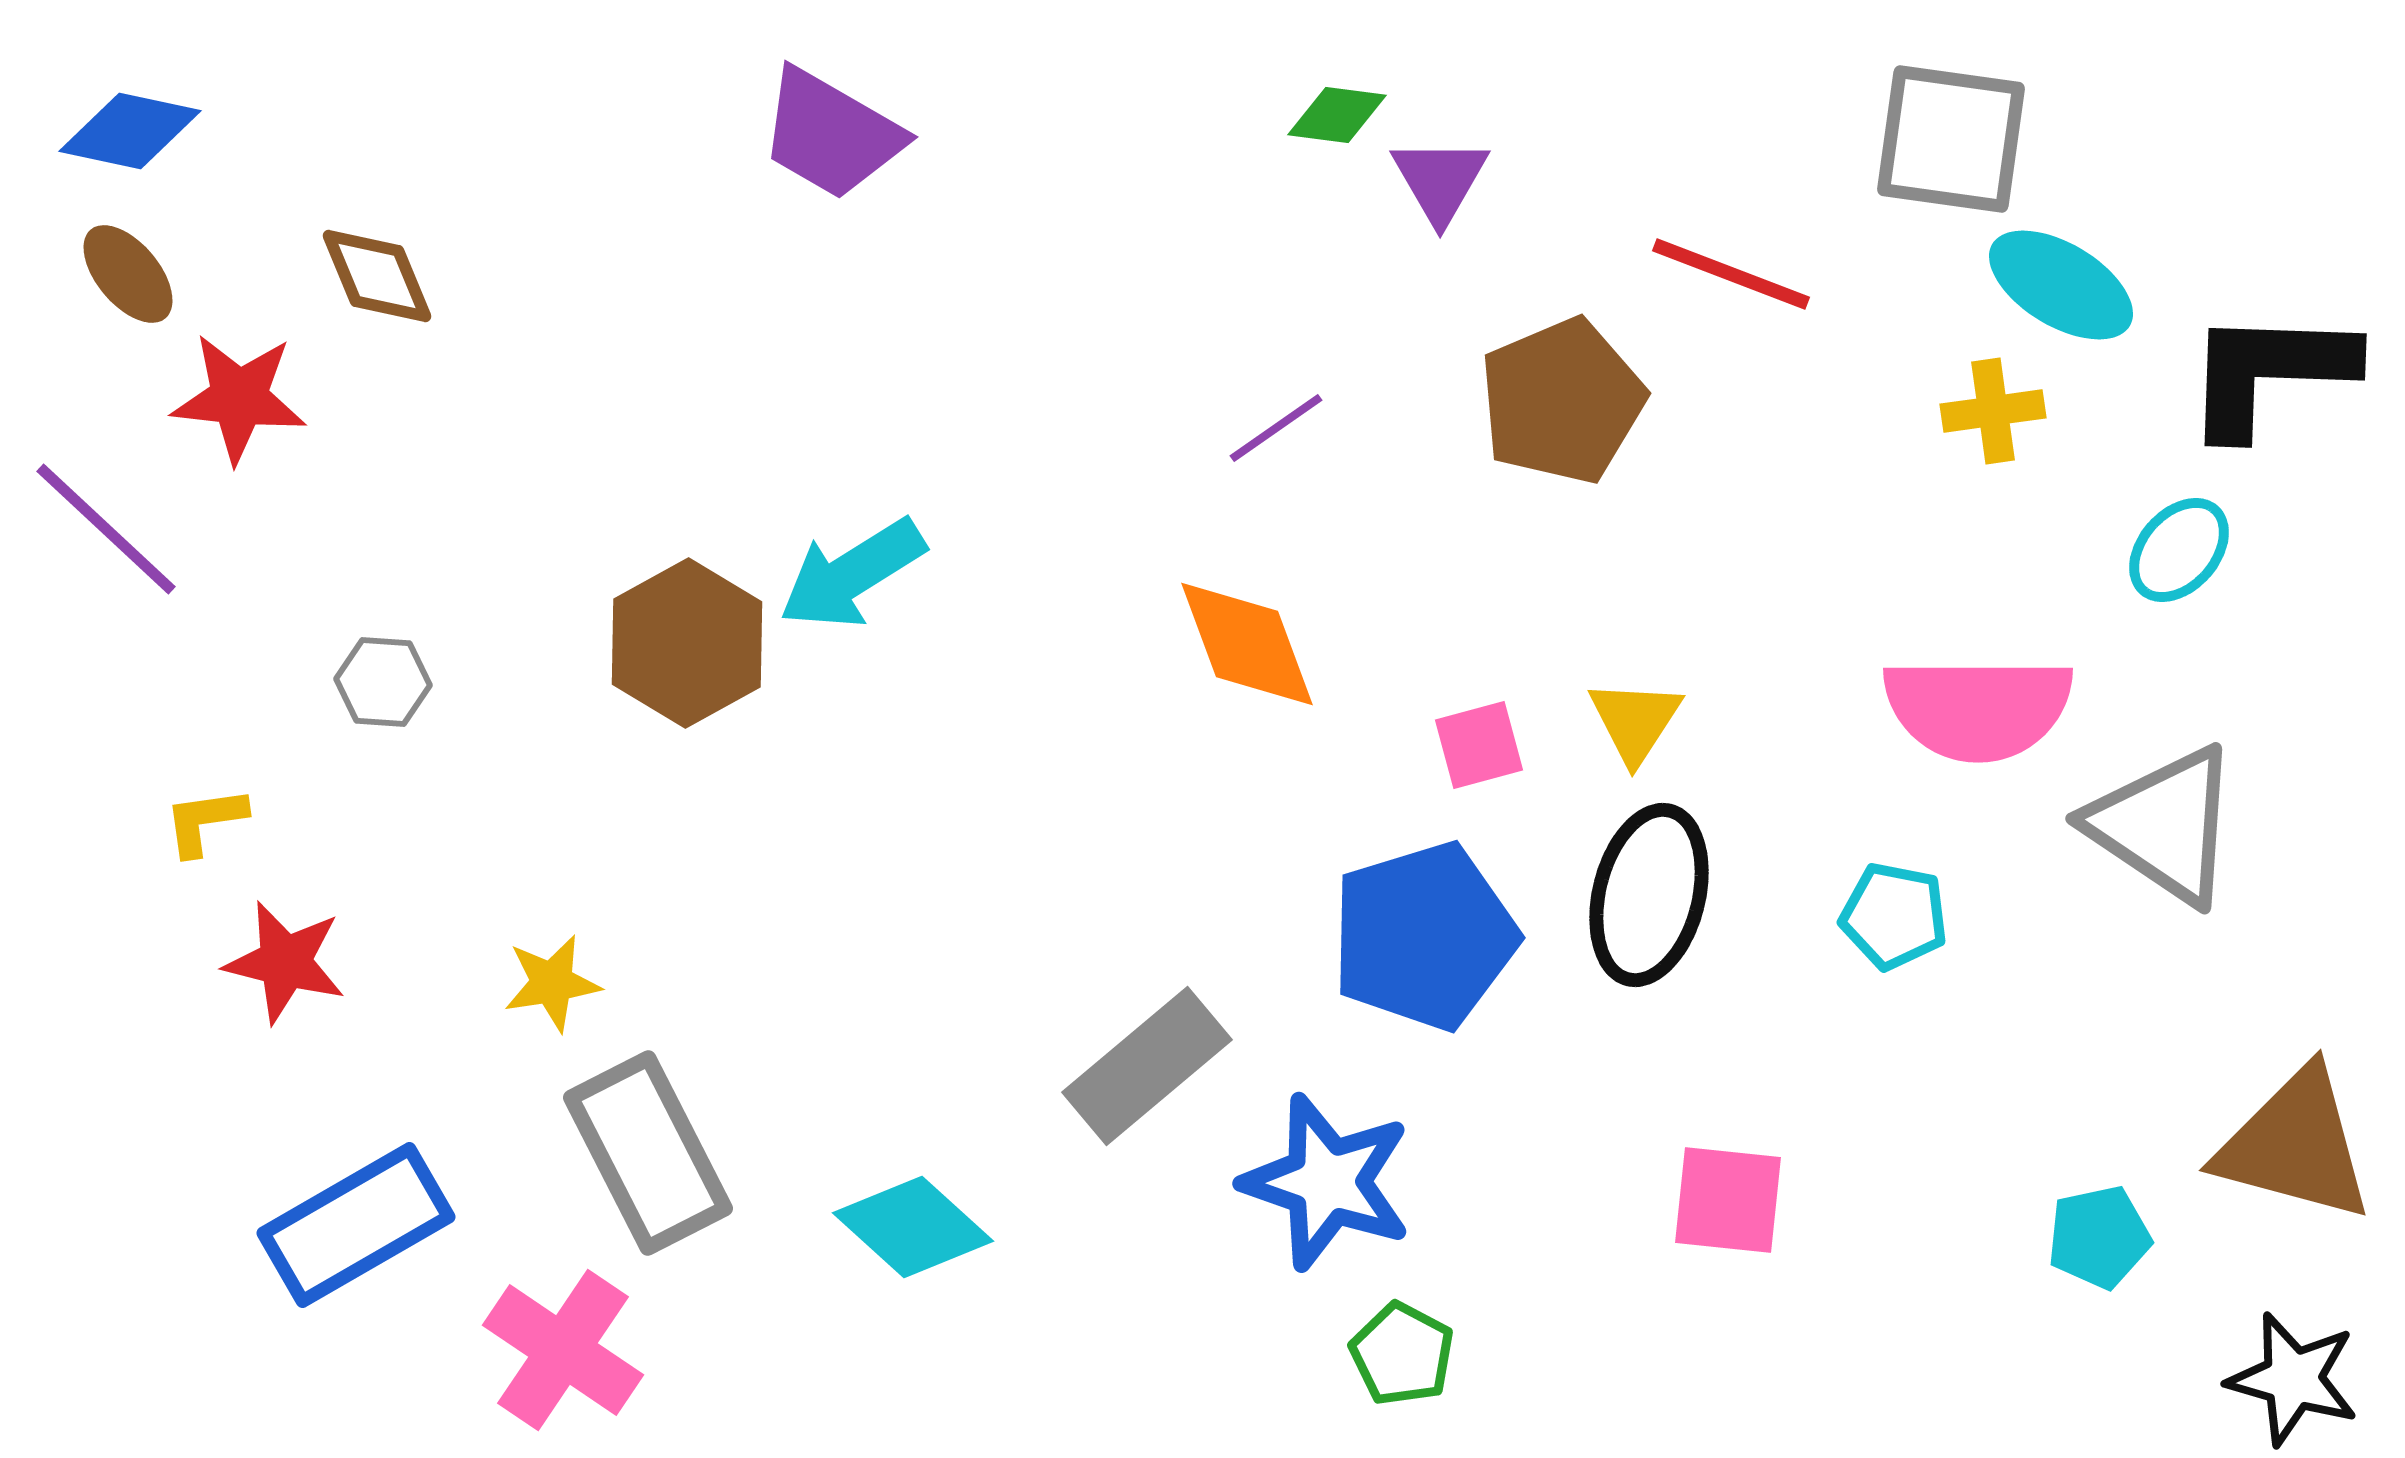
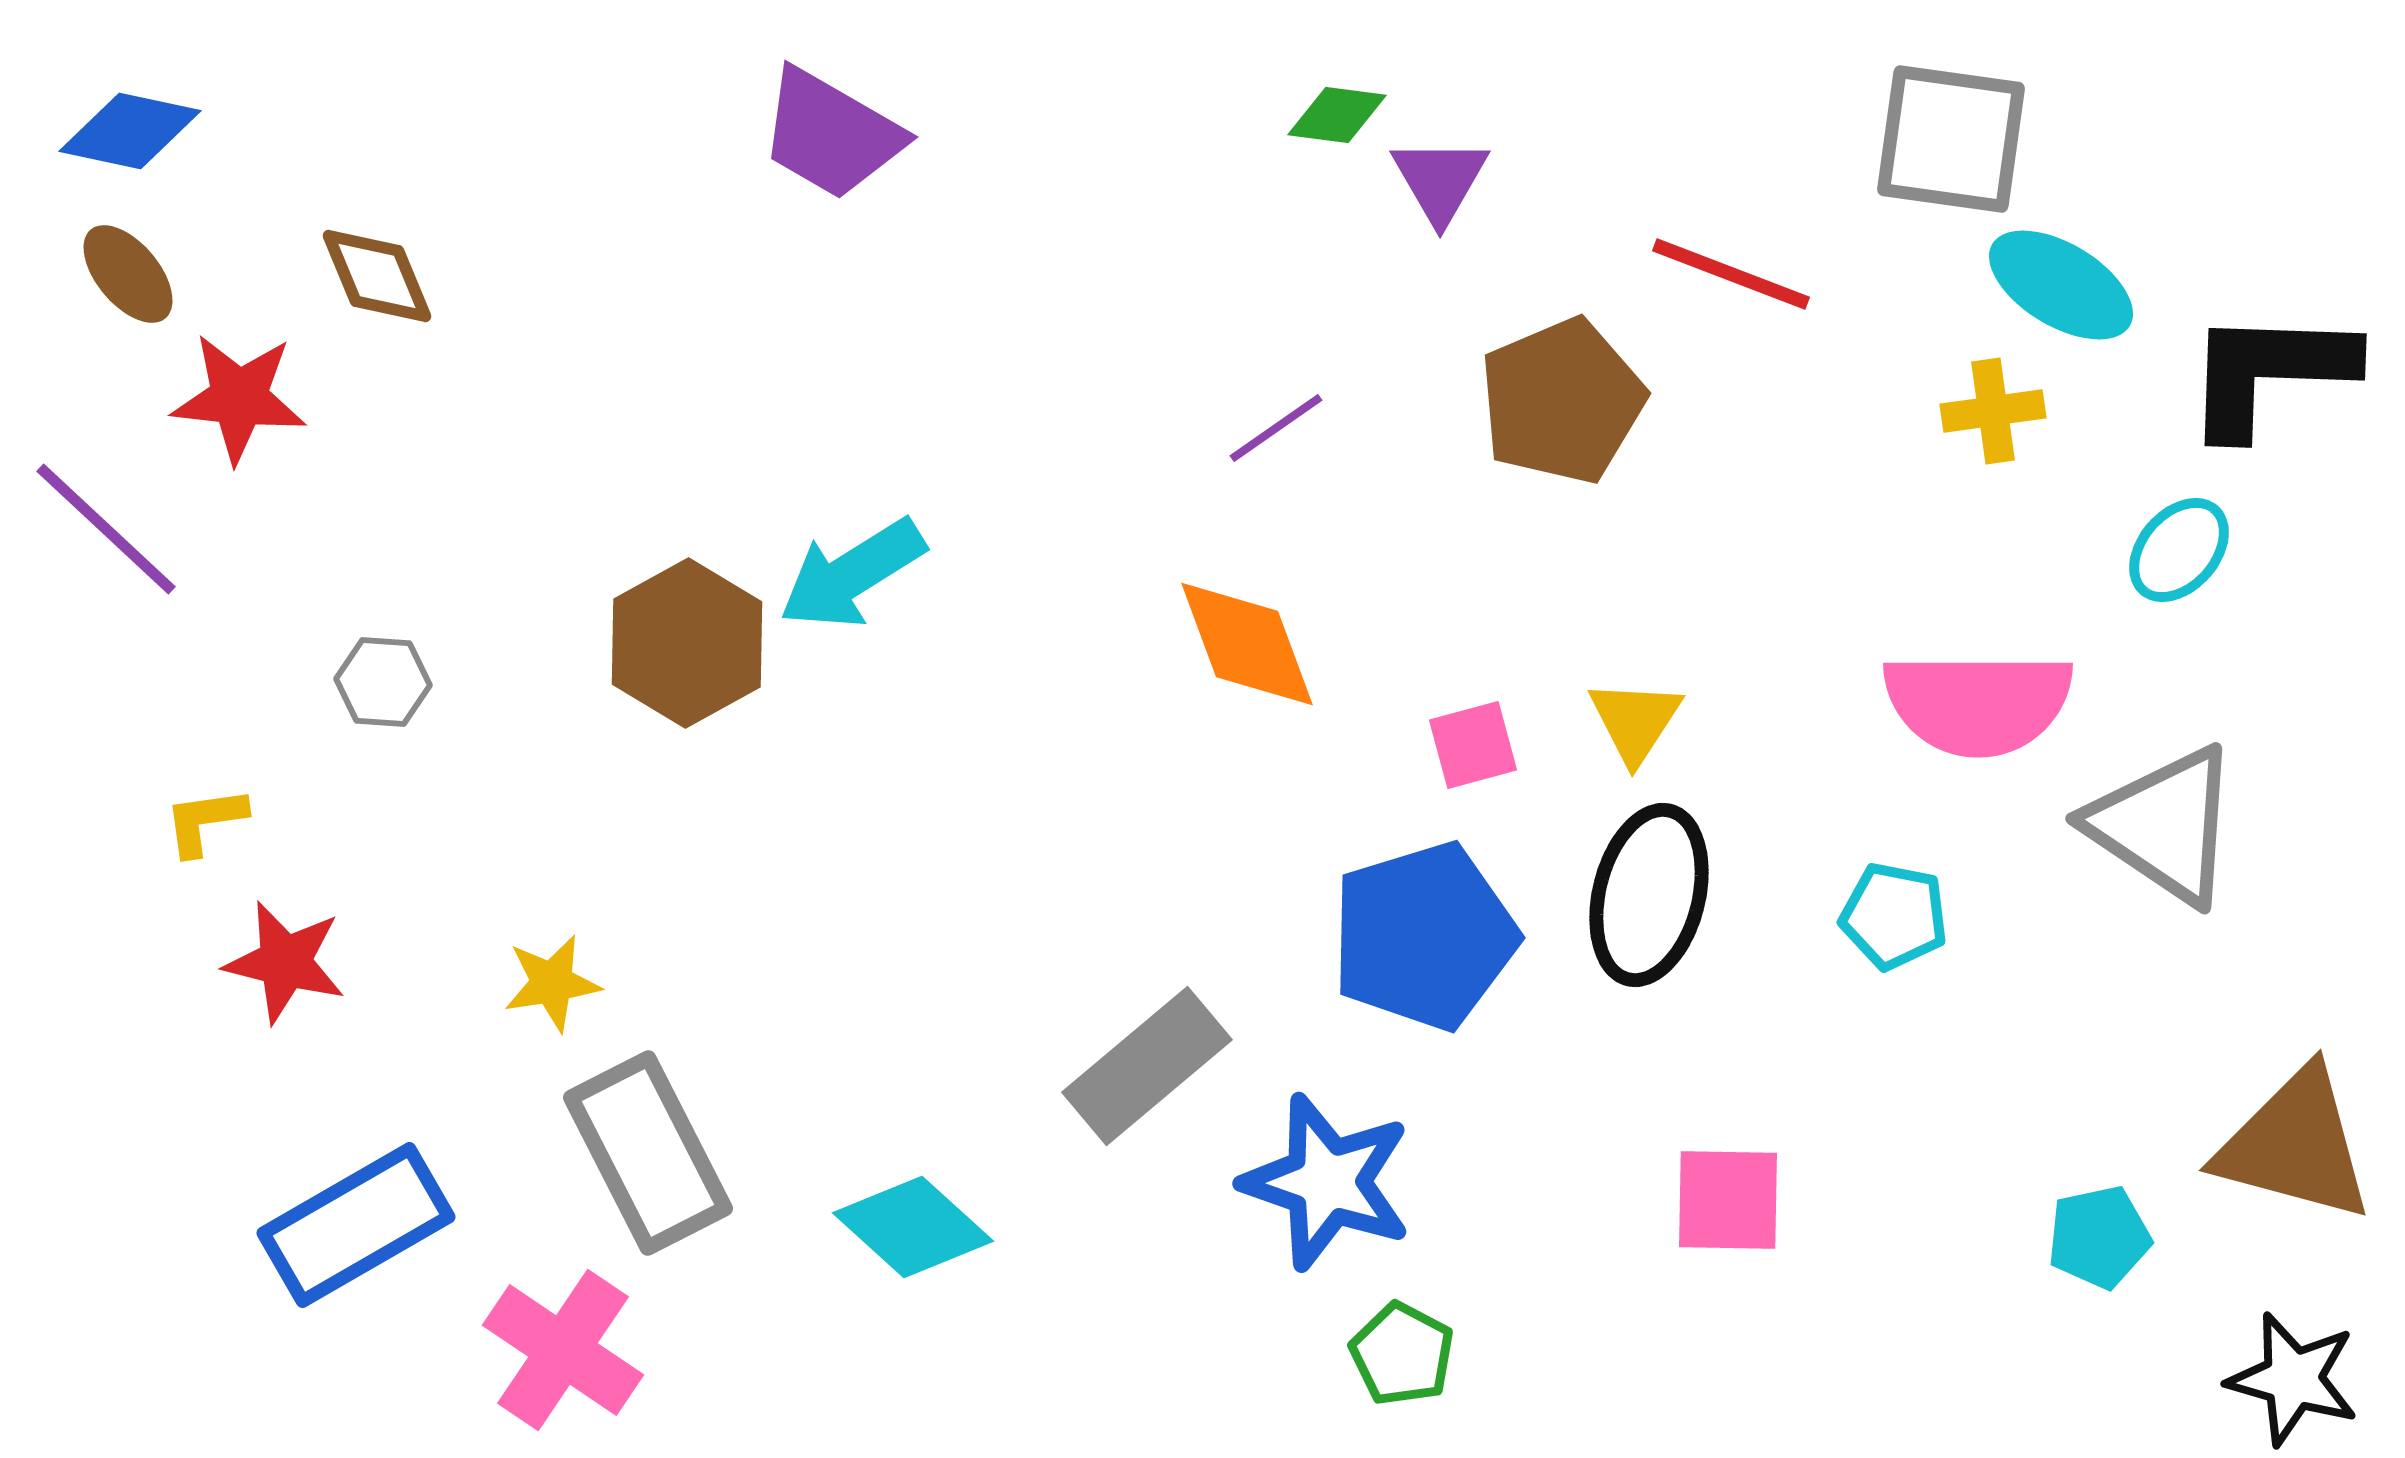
pink semicircle at (1978, 708): moved 5 px up
pink square at (1479, 745): moved 6 px left
pink square at (1728, 1200): rotated 5 degrees counterclockwise
